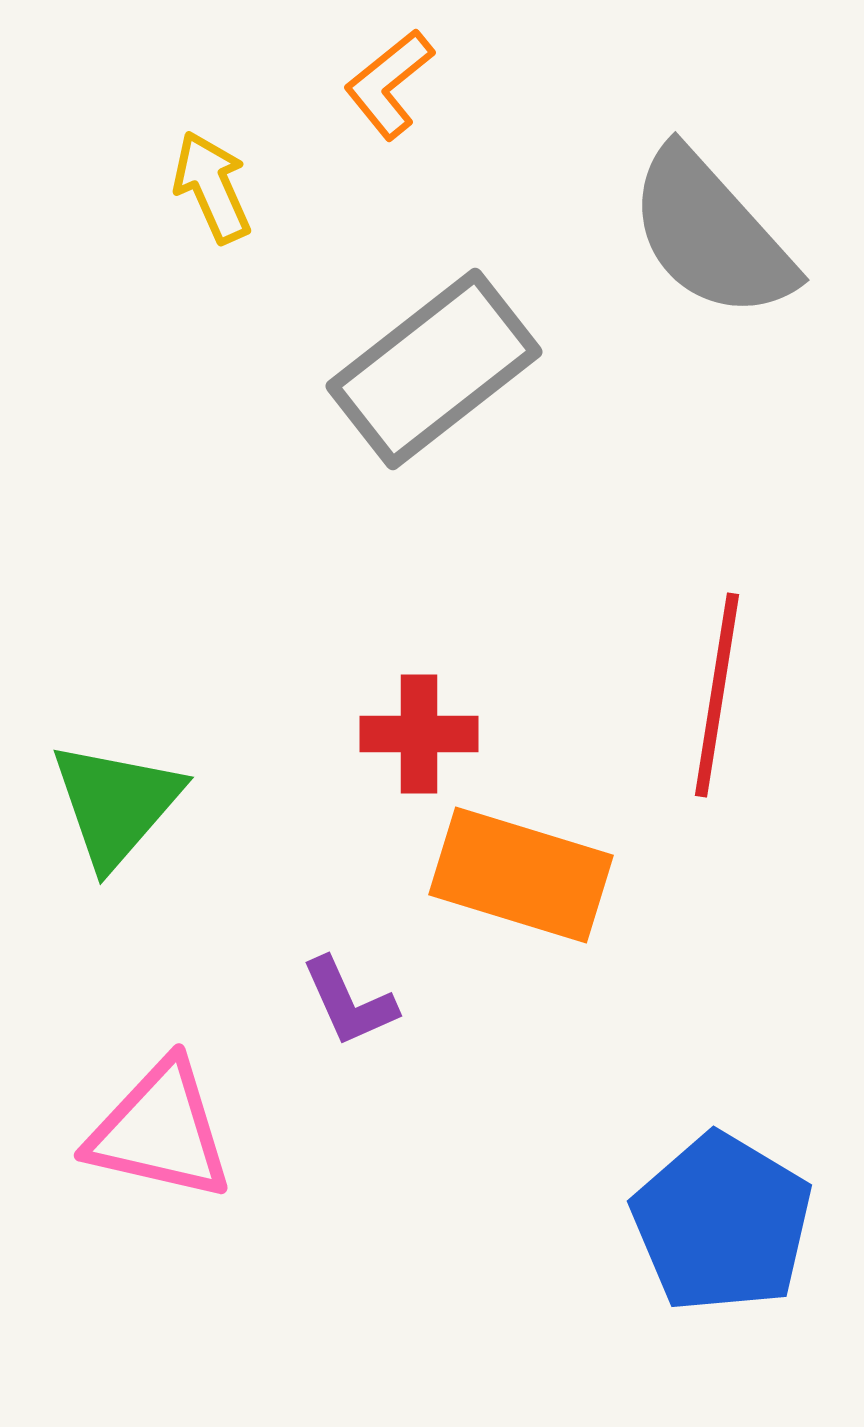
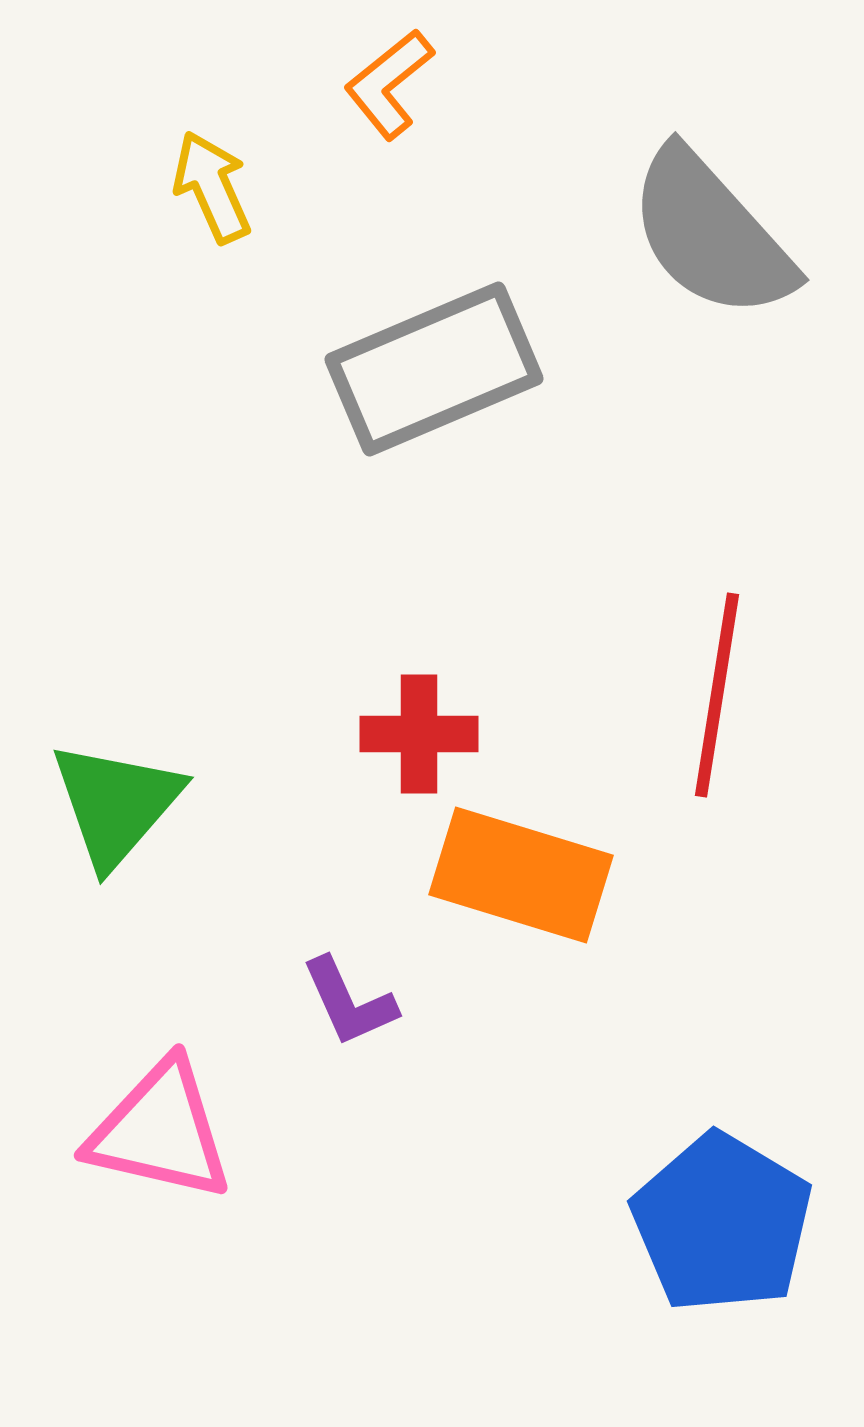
gray rectangle: rotated 15 degrees clockwise
